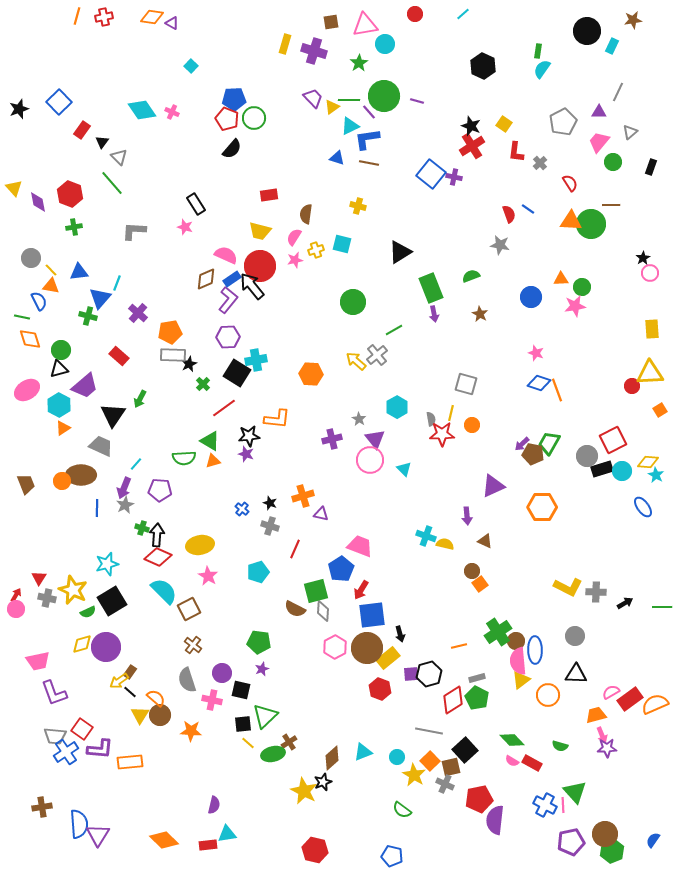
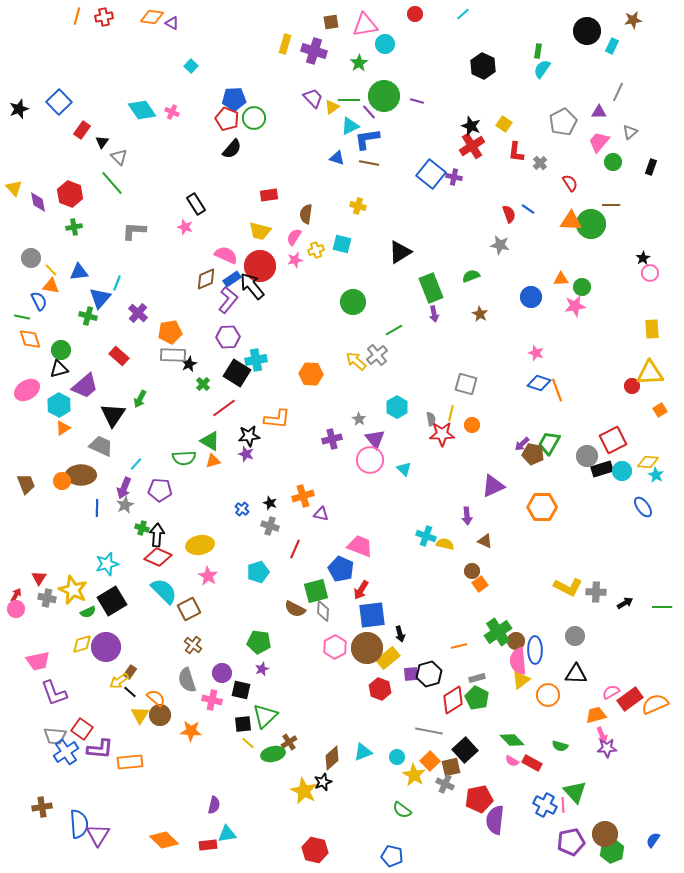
blue pentagon at (341, 569): rotated 15 degrees counterclockwise
